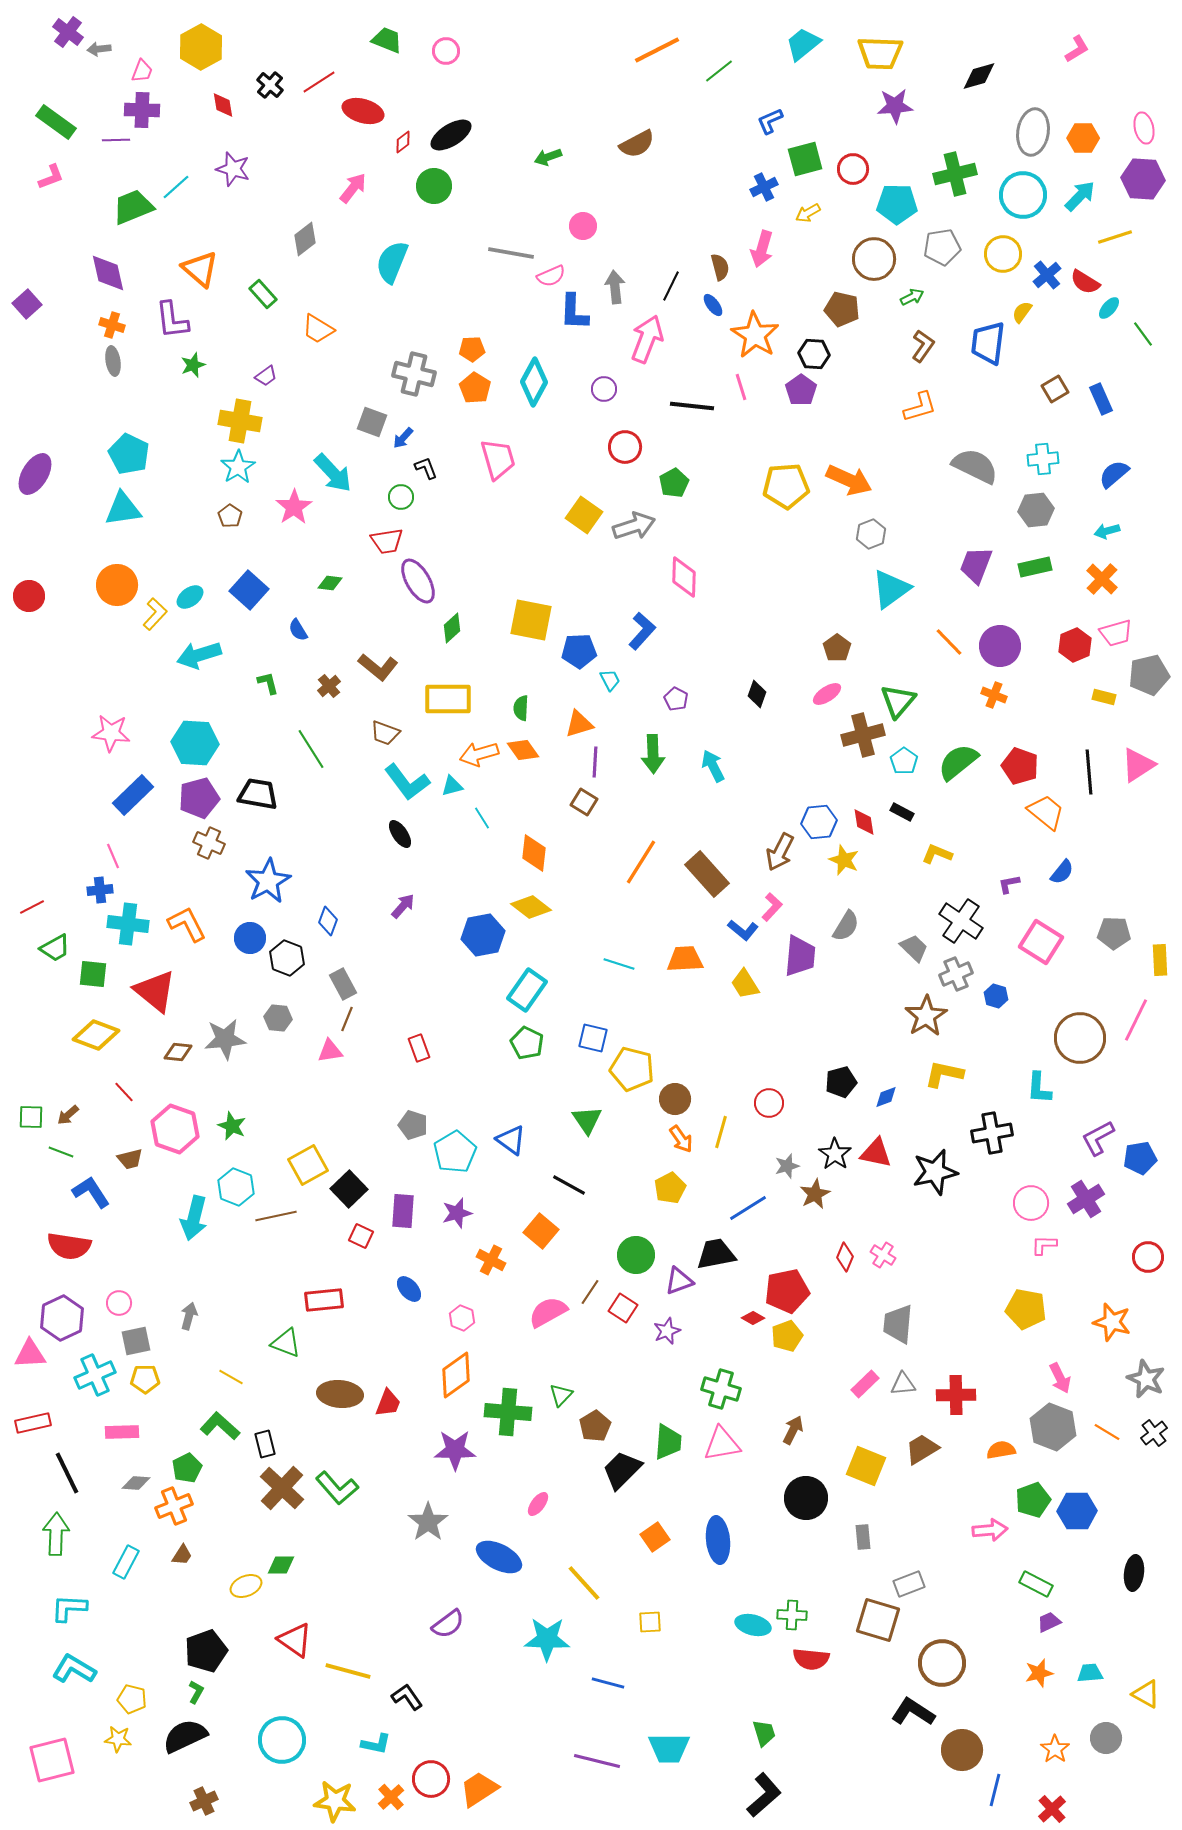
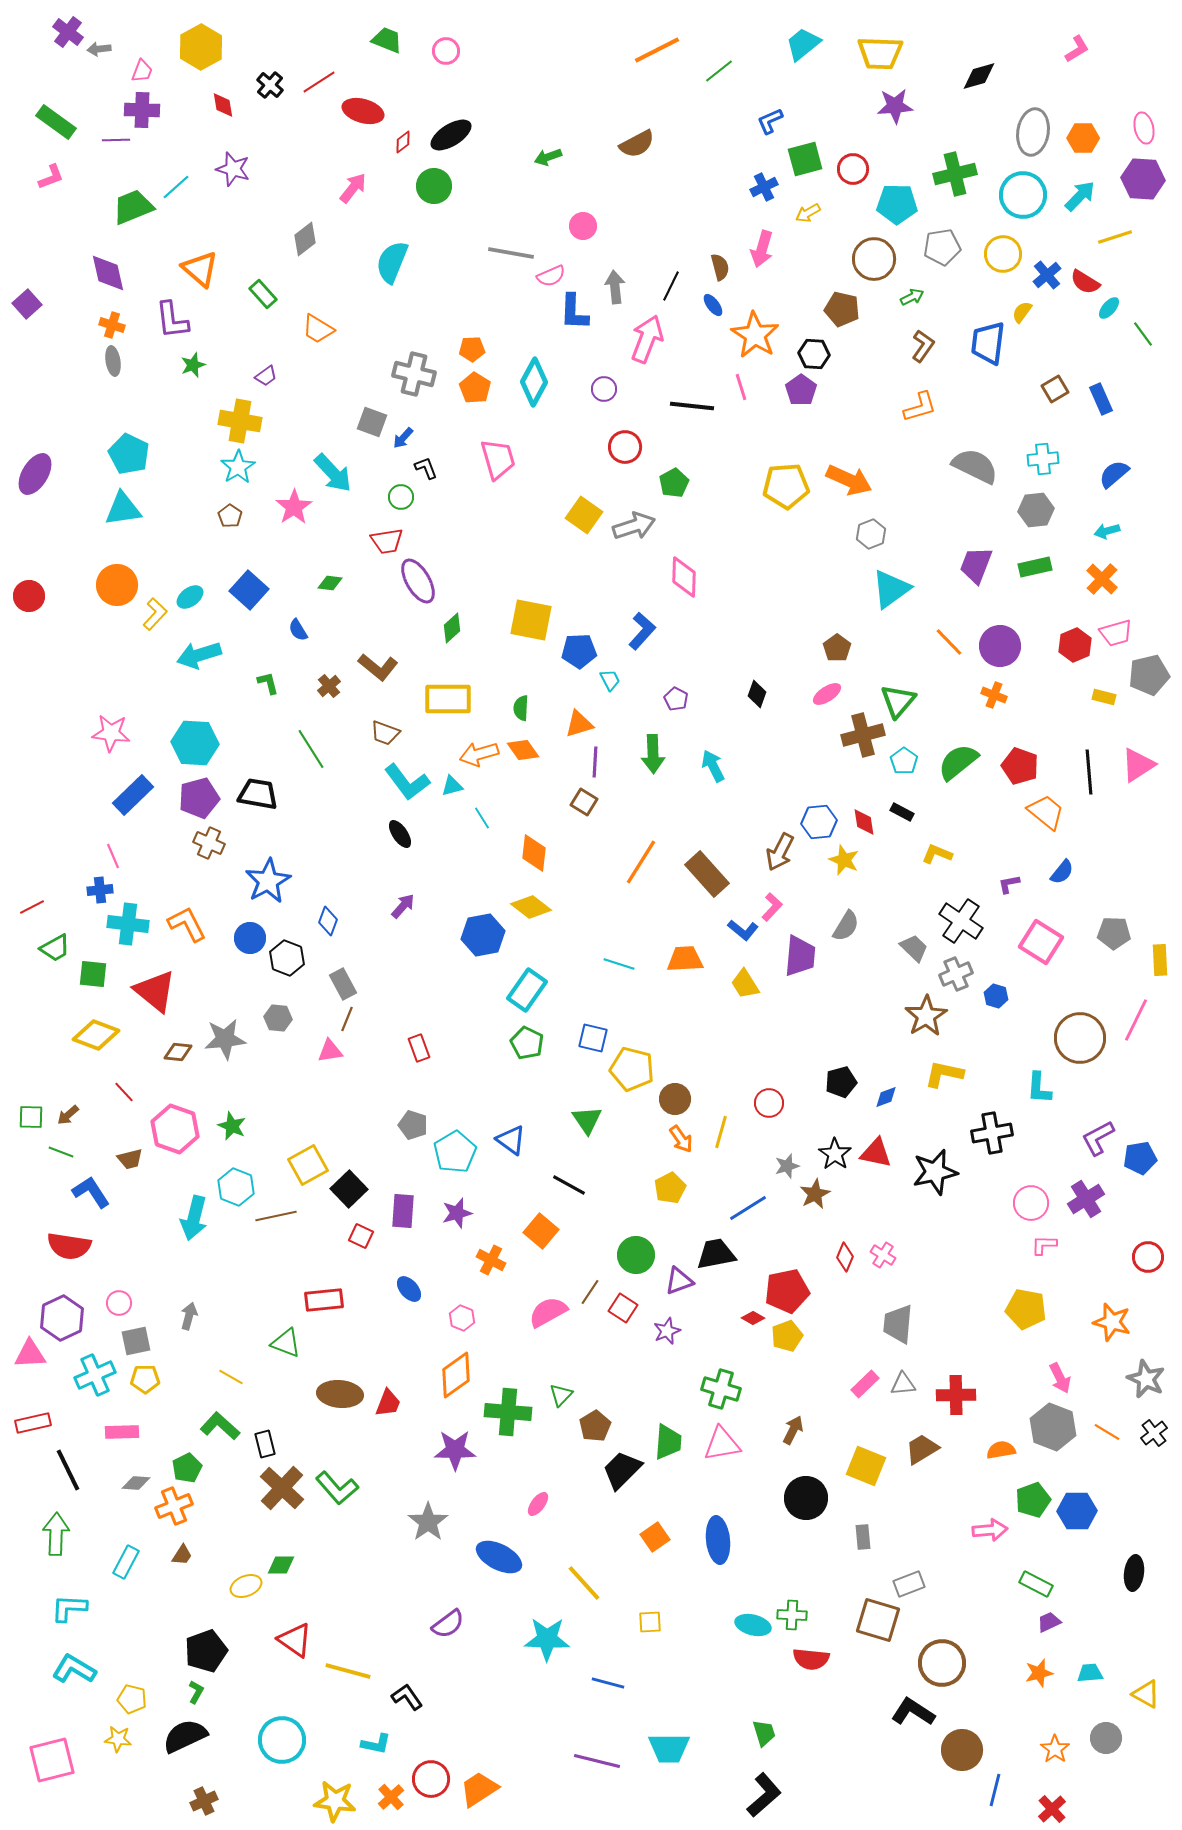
black line at (67, 1473): moved 1 px right, 3 px up
